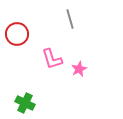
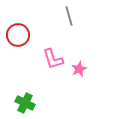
gray line: moved 1 px left, 3 px up
red circle: moved 1 px right, 1 px down
pink L-shape: moved 1 px right
